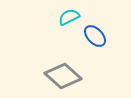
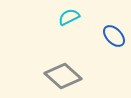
blue ellipse: moved 19 px right
